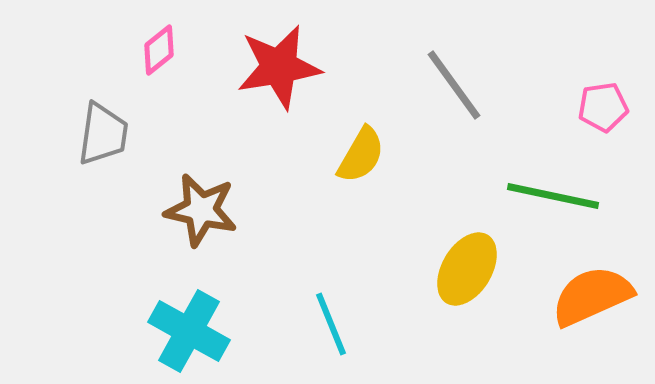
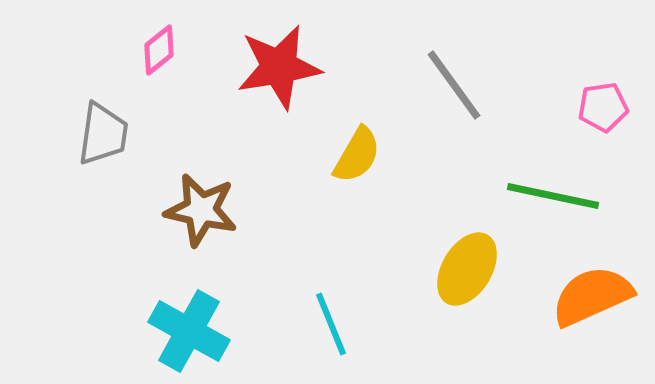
yellow semicircle: moved 4 px left
